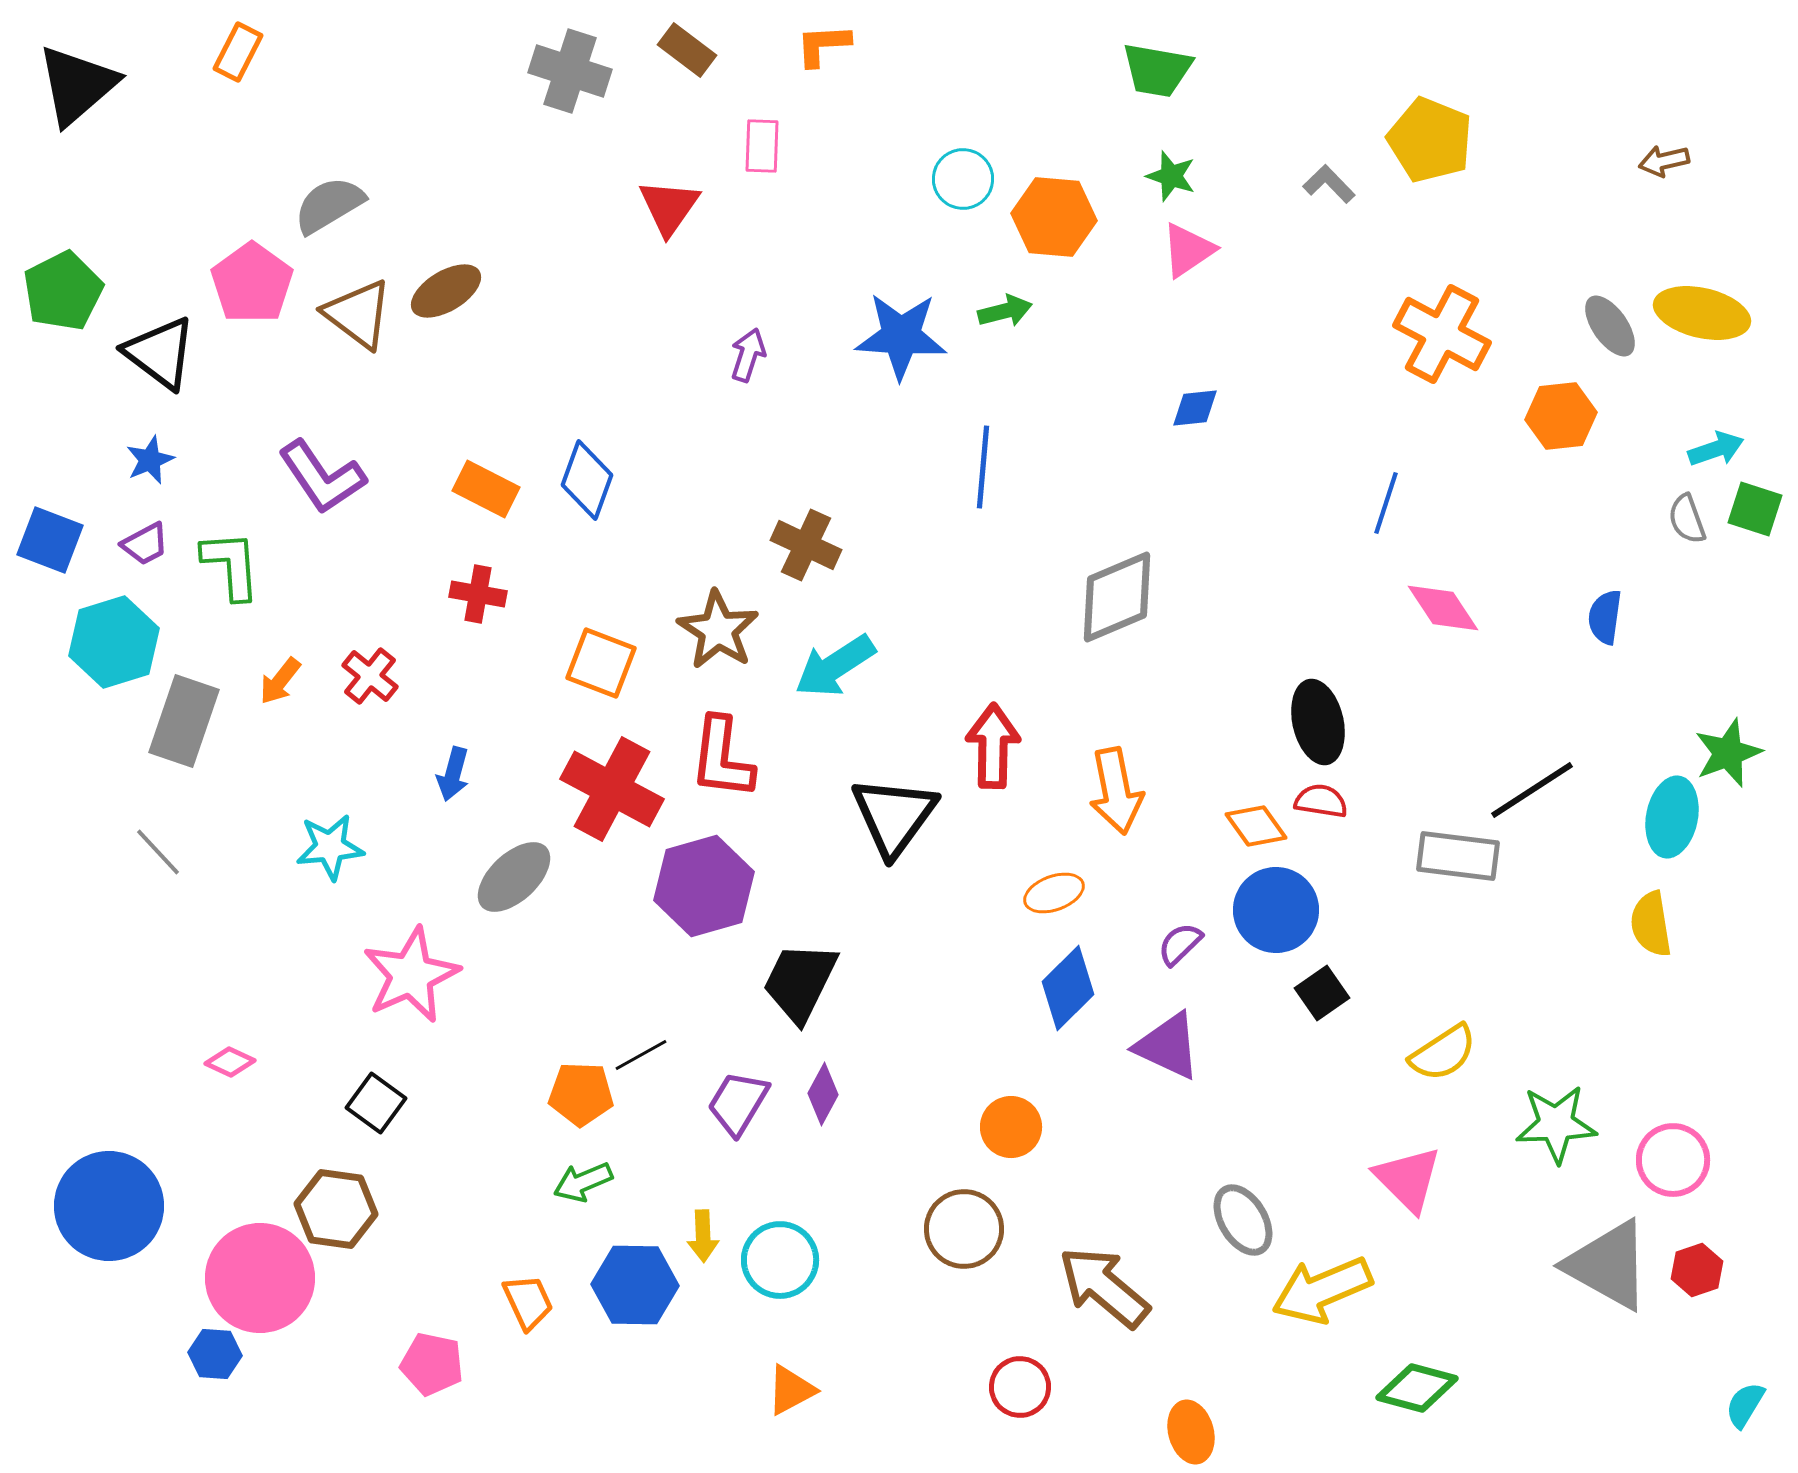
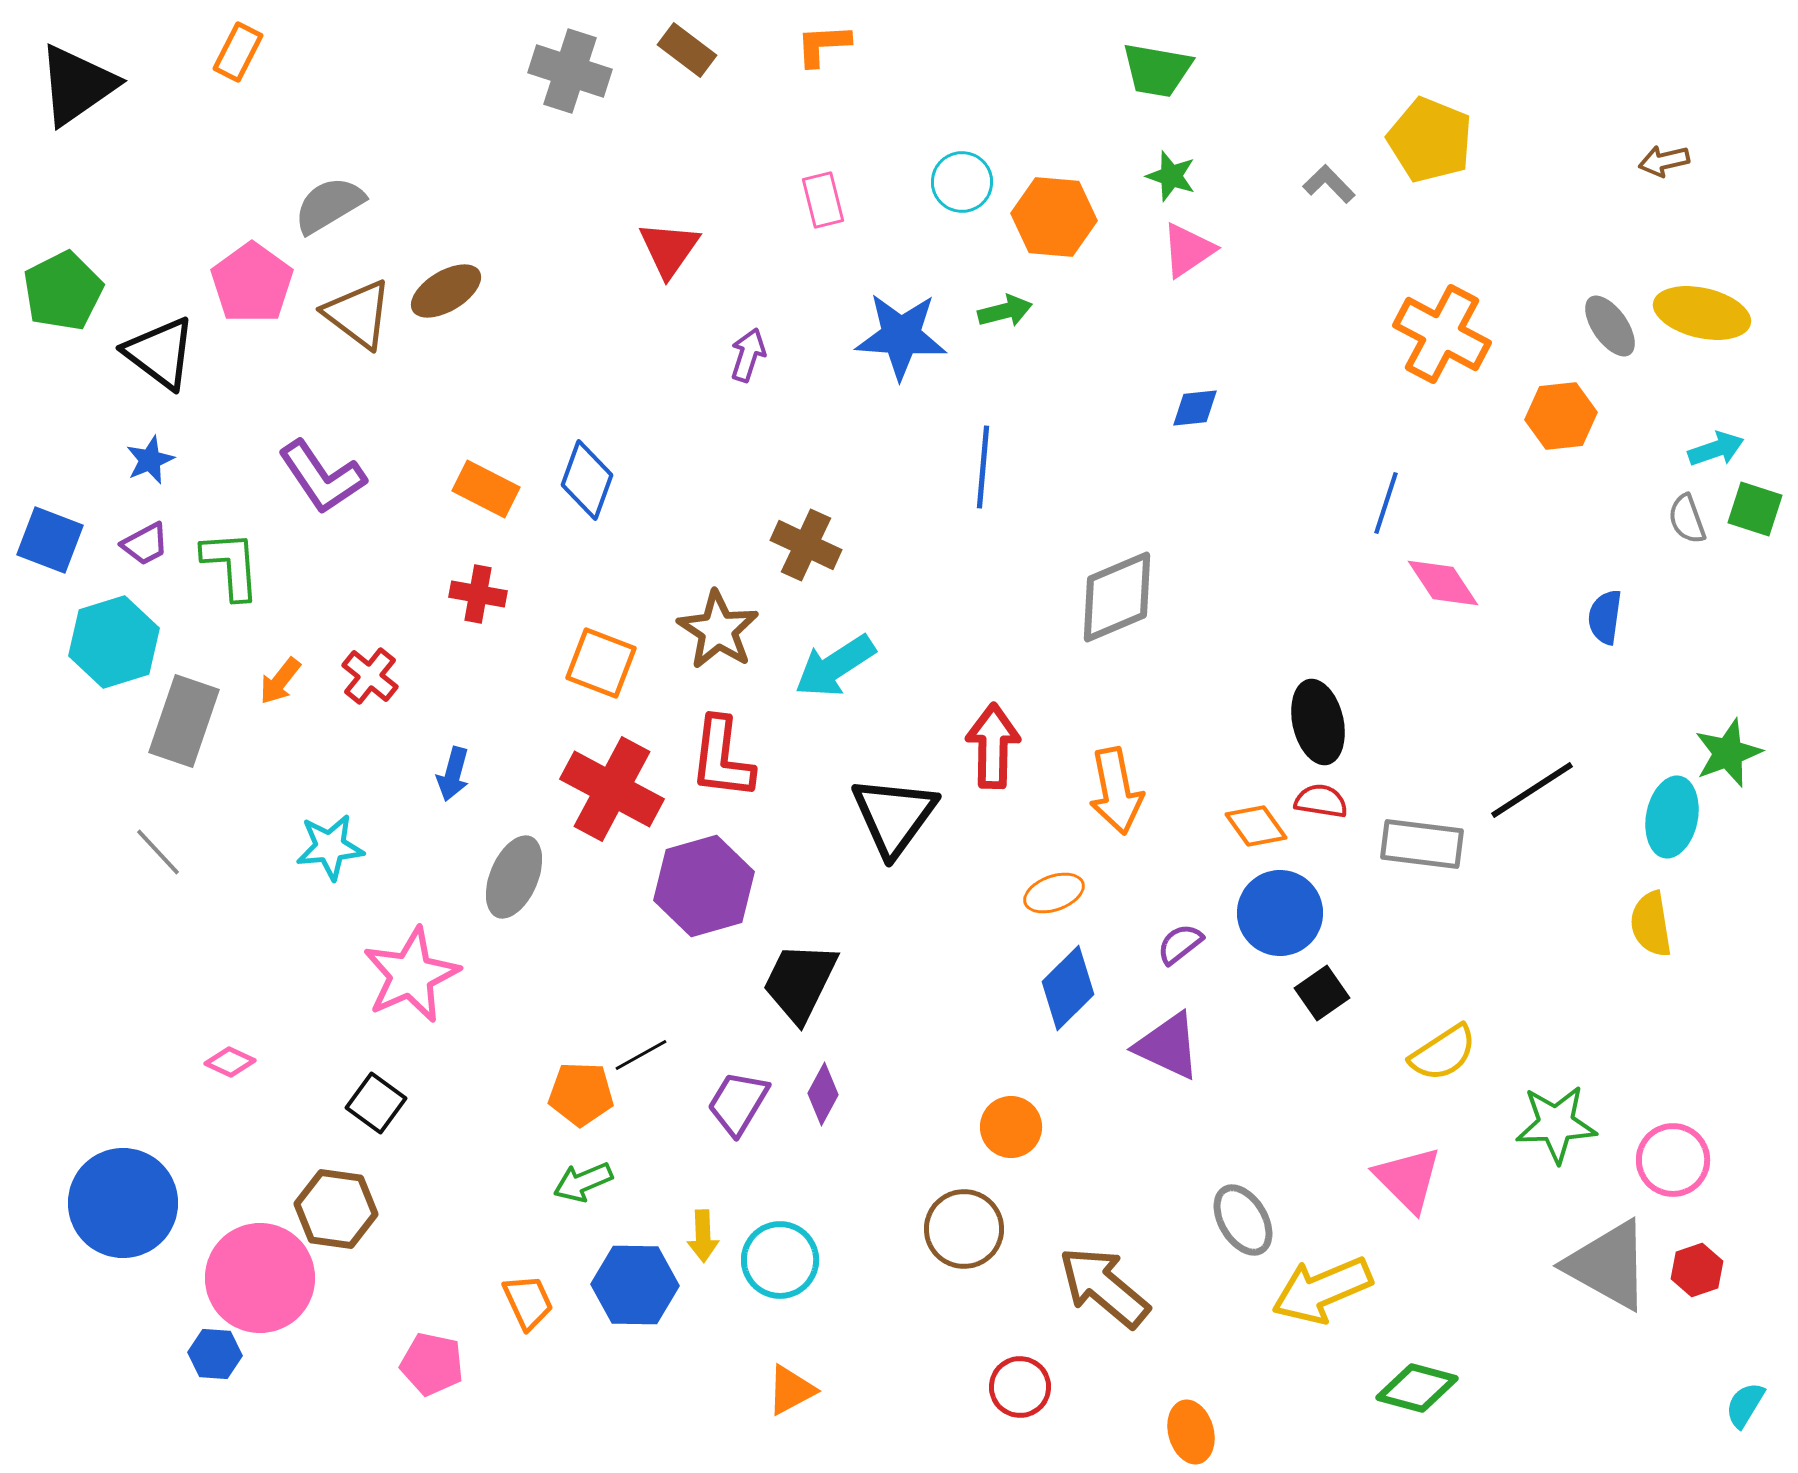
black triangle at (77, 85): rotated 6 degrees clockwise
pink rectangle at (762, 146): moved 61 px right, 54 px down; rotated 16 degrees counterclockwise
cyan circle at (963, 179): moved 1 px left, 3 px down
red triangle at (669, 207): moved 42 px down
pink diamond at (1443, 608): moved 25 px up
gray rectangle at (1458, 856): moved 36 px left, 12 px up
gray ellipse at (514, 877): rotated 24 degrees counterclockwise
blue circle at (1276, 910): moved 4 px right, 3 px down
purple semicircle at (1180, 944): rotated 6 degrees clockwise
blue circle at (109, 1206): moved 14 px right, 3 px up
